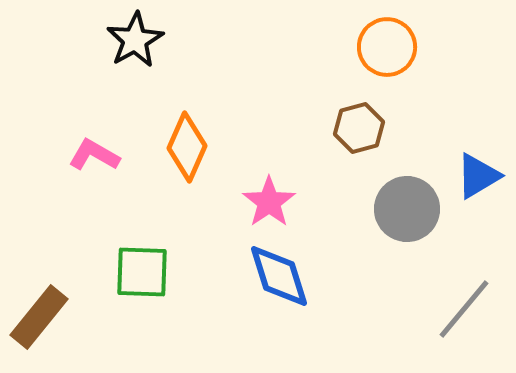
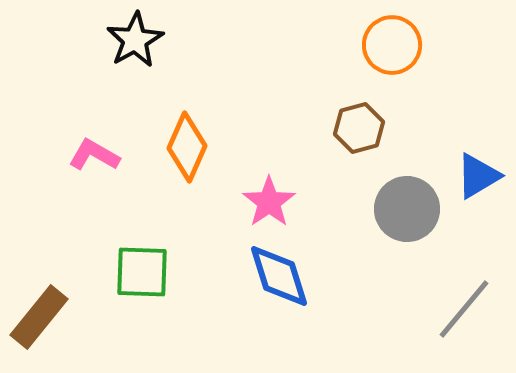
orange circle: moved 5 px right, 2 px up
